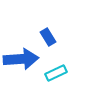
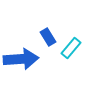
cyan rectangle: moved 15 px right, 25 px up; rotated 25 degrees counterclockwise
